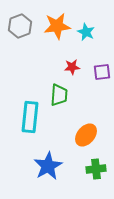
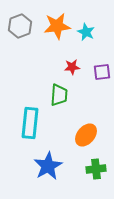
cyan rectangle: moved 6 px down
